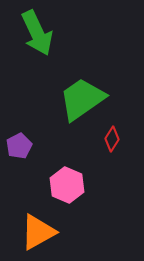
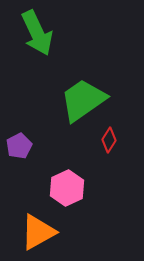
green trapezoid: moved 1 px right, 1 px down
red diamond: moved 3 px left, 1 px down
pink hexagon: moved 3 px down; rotated 12 degrees clockwise
